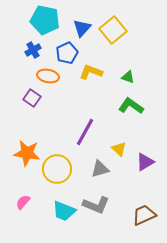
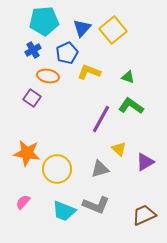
cyan pentagon: moved 1 px left, 1 px down; rotated 16 degrees counterclockwise
yellow L-shape: moved 2 px left
purple line: moved 16 px right, 13 px up
